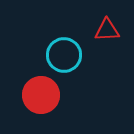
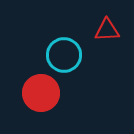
red circle: moved 2 px up
